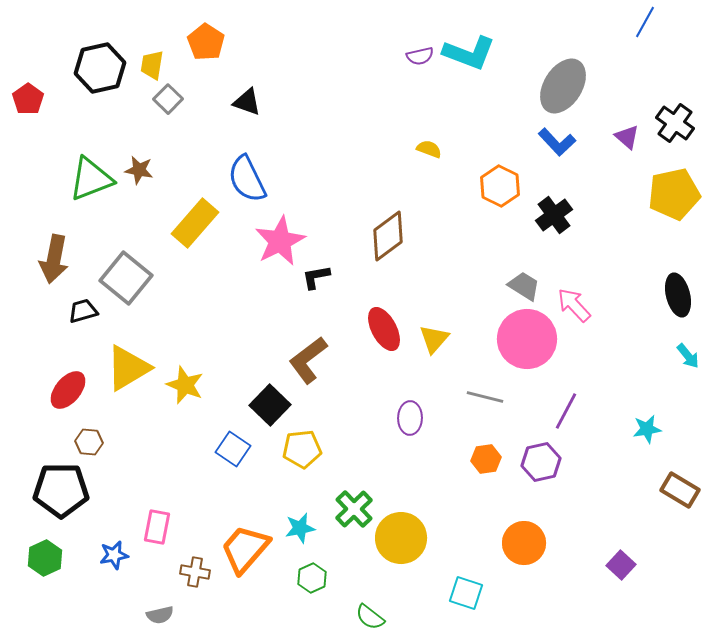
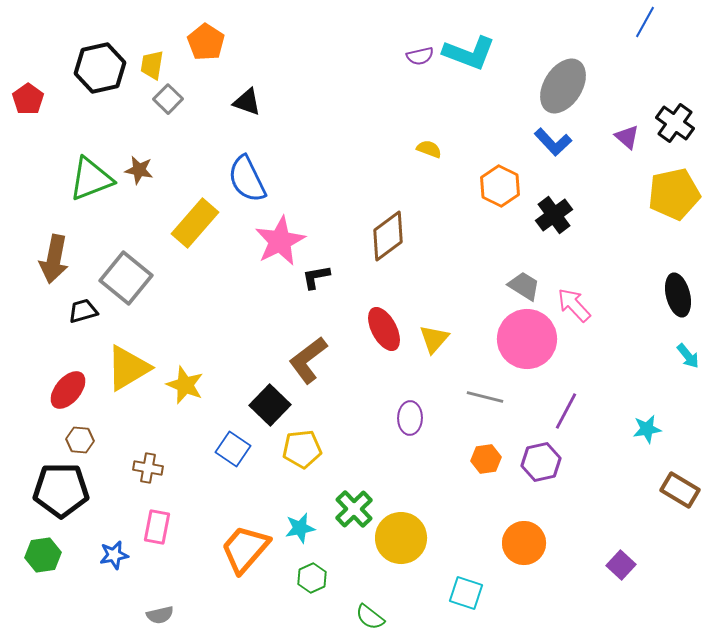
blue L-shape at (557, 142): moved 4 px left
brown hexagon at (89, 442): moved 9 px left, 2 px up
green hexagon at (45, 558): moved 2 px left, 3 px up; rotated 16 degrees clockwise
brown cross at (195, 572): moved 47 px left, 104 px up
